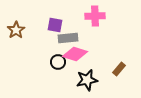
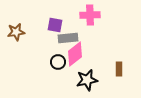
pink cross: moved 5 px left, 1 px up
brown star: moved 2 px down; rotated 24 degrees clockwise
pink diamond: rotated 55 degrees counterclockwise
brown rectangle: rotated 40 degrees counterclockwise
